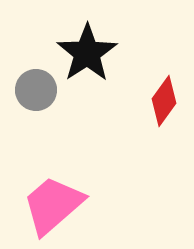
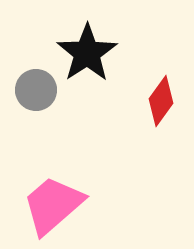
red diamond: moved 3 px left
